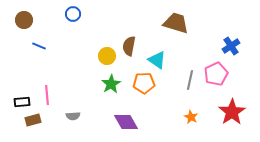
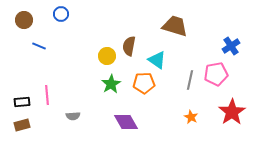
blue circle: moved 12 px left
brown trapezoid: moved 1 px left, 3 px down
pink pentagon: rotated 15 degrees clockwise
brown rectangle: moved 11 px left, 5 px down
